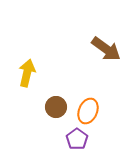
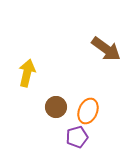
purple pentagon: moved 2 px up; rotated 20 degrees clockwise
